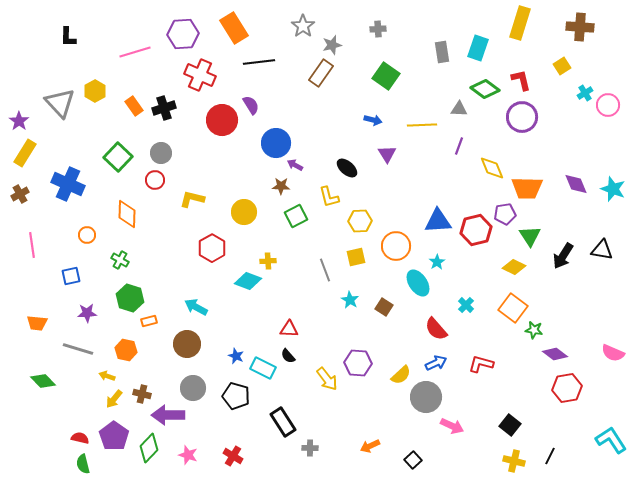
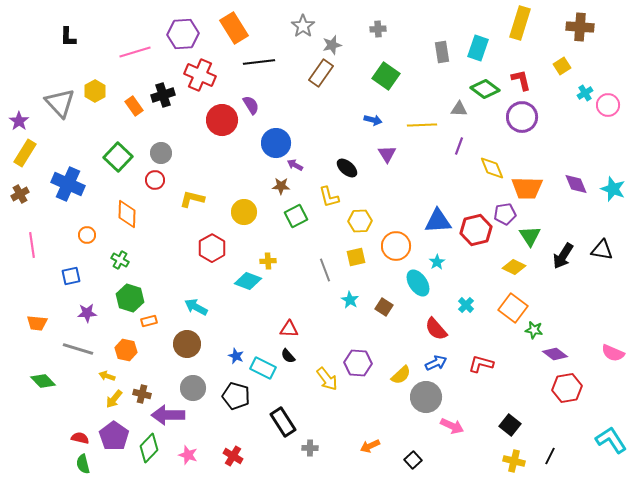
black cross at (164, 108): moved 1 px left, 13 px up
